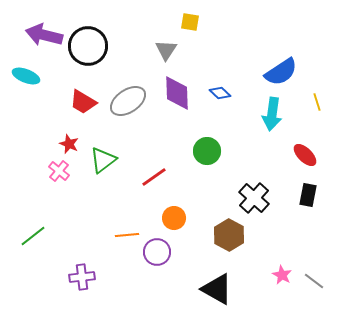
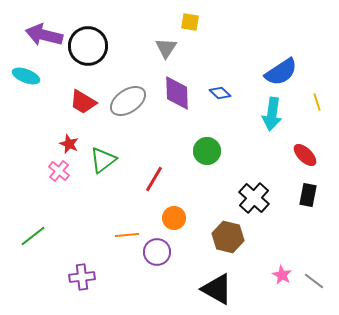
gray triangle: moved 2 px up
red line: moved 2 px down; rotated 24 degrees counterclockwise
brown hexagon: moved 1 px left, 2 px down; rotated 16 degrees counterclockwise
